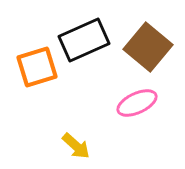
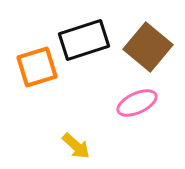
black rectangle: rotated 6 degrees clockwise
